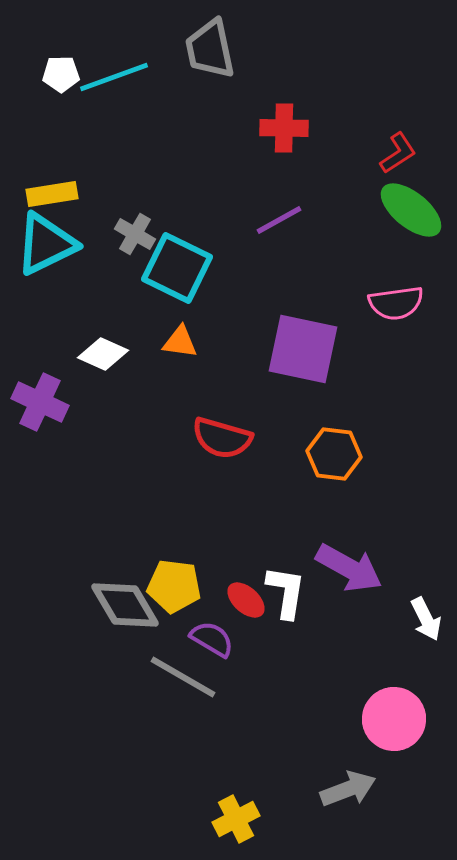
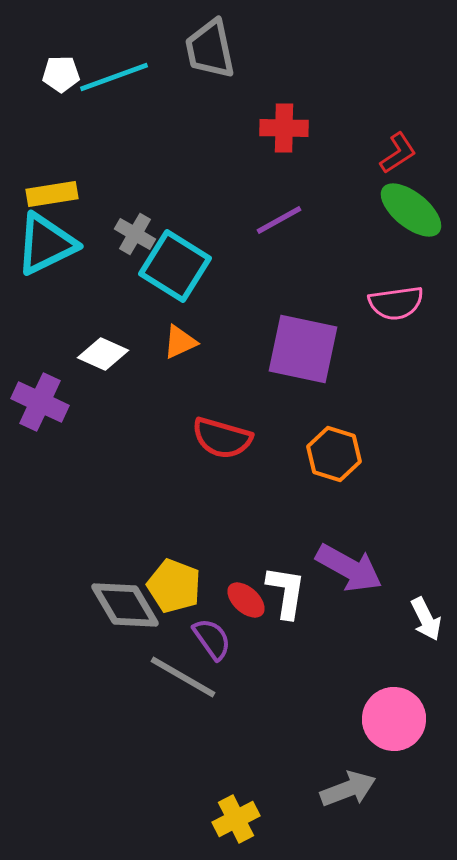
cyan square: moved 2 px left, 2 px up; rotated 6 degrees clockwise
orange triangle: rotated 33 degrees counterclockwise
orange hexagon: rotated 10 degrees clockwise
yellow pentagon: rotated 14 degrees clockwise
purple semicircle: rotated 24 degrees clockwise
